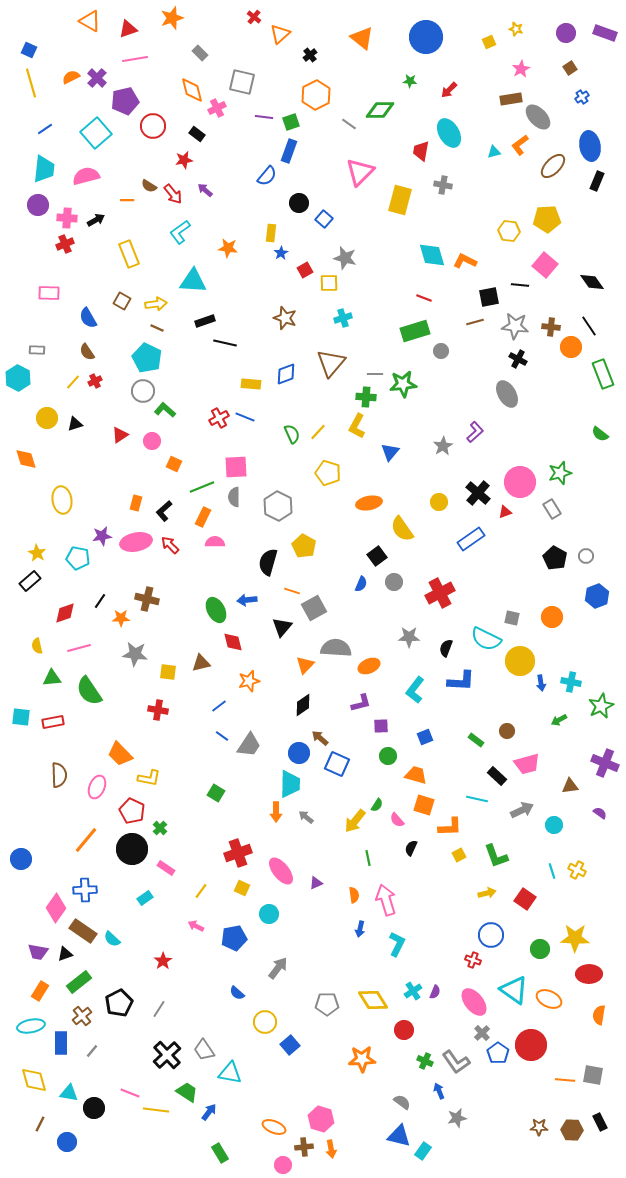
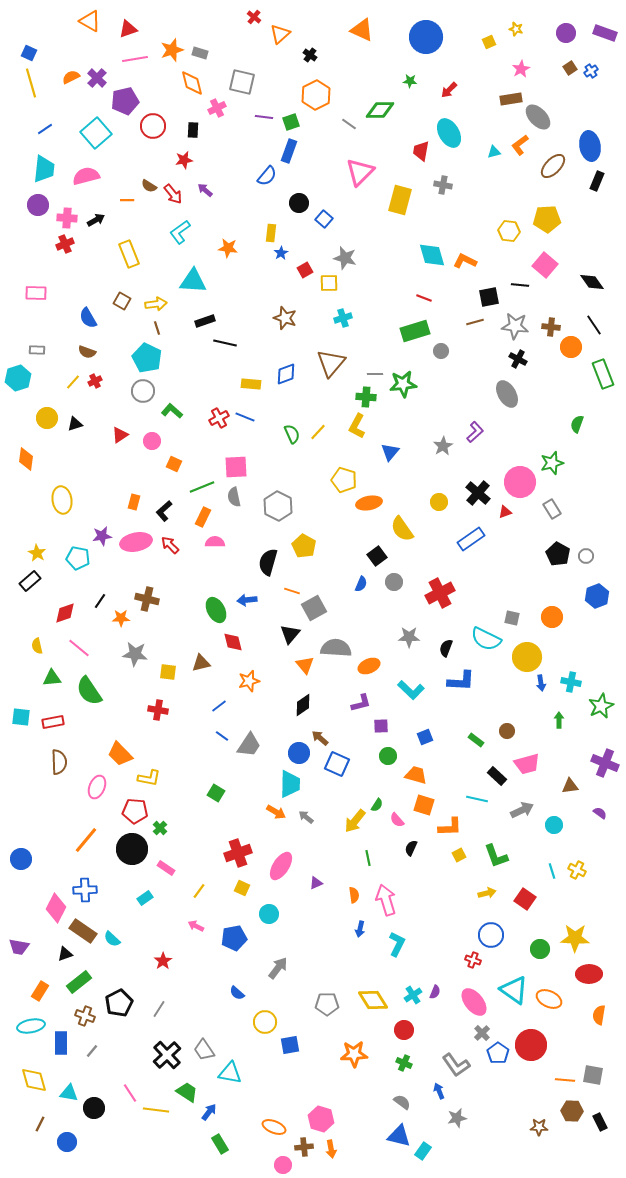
orange star at (172, 18): moved 32 px down
orange triangle at (362, 38): moved 8 px up; rotated 15 degrees counterclockwise
blue square at (29, 50): moved 3 px down
gray rectangle at (200, 53): rotated 28 degrees counterclockwise
black cross at (310, 55): rotated 16 degrees counterclockwise
orange diamond at (192, 90): moved 7 px up
blue cross at (582, 97): moved 9 px right, 26 px up
black rectangle at (197, 134): moved 4 px left, 4 px up; rotated 56 degrees clockwise
pink rectangle at (49, 293): moved 13 px left
black line at (589, 326): moved 5 px right, 1 px up
brown line at (157, 328): rotated 48 degrees clockwise
brown semicircle at (87, 352): rotated 36 degrees counterclockwise
cyan hexagon at (18, 378): rotated 15 degrees clockwise
green L-shape at (165, 410): moved 7 px right, 1 px down
green semicircle at (600, 434): moved 23 px left, 10 px up; rotated 72 degrees clockwise
orange diamond at (26, 459): rotated 25 degrees clockwise
yellow pentagon at (328, 473): moved 16 px right, 7 px down
green star at (560, 473): moved 8 px left, 10 px up
gray semicircle at (234, 497): rotated 12 degrees counterclockwise
orange rectangle at (136, 503): moved 2 px left, 1 px up
black pentagon at (555, 558): moved 3 px right, 4 px up
black triangle at (282, 627): moved 8 px right, 7 px down
pink line at (79, 648): rotated 55 degrees clockwise
yellow circle at (520, 661): moved 7 px right, 4 px up
orange triangle at (305, 665): rotated 24 degrees counterclockwise
cyan L-shape at (415, 690): moved 4 px left; rotated 84 degrees counterclockwise
green arrow at (559, 720): rotated 119 degrees clockwise
brown semicircle at (59, 775): moved 13 px up
red pentagon at (132, 811): moved 3 px right; rotated 20 degrees counterclockwise
orange arrow at (276, 812): rotated 60 degrees counterclockwise
pink ellipse at (281, 871): moved 5 px up; rotated 72 degrees clockwise
yellow line at (201, 891): moved 2 px left
pink diamond at (56, 908): rotated 8 degrees counterclockwise
purple trapezoid at (38, 952): moved 19 px left, 5 px up
cyan cross at (413, 991): moved 4 px down
brown cross at (82, 1016): moved 3 px right; rotated 30 degrees counterclockwise
blue square at (290, 1045): rotated 30 degrees clockwise
orange star at (362, 1059): moved 8 px left, 5 px up
green cross at (425, 1061): moved 21 px left, 2 px down
gray L-shape at (456, 1062): moved 3 px down
pink line at (130, 1093): rotated 36 degrees clockwise
brown hexagon at (572, 1130): moved 19 px up
green rectangle at (220, 1153): moved 9 px up
